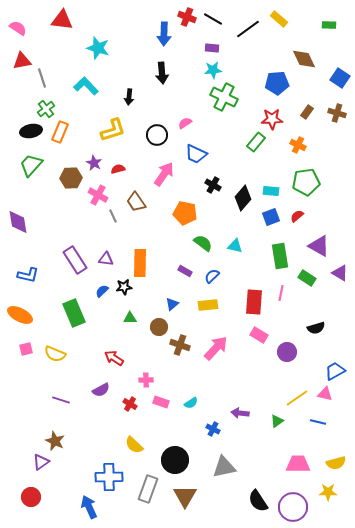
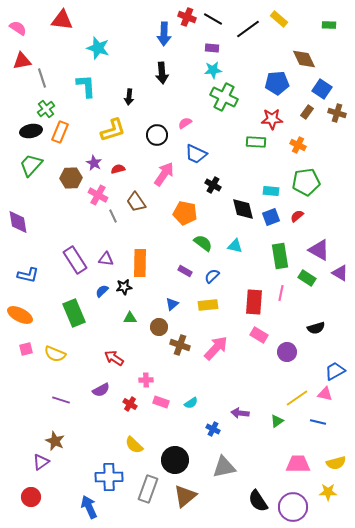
blue square at (340, 78): moved 18 px left, 11 px down
cyan L-shape at (86, 86): rotated 40 degrees clockwise
green rectangle at (256, 142): rotated 54 degrees clockwise
black diamond at (243, 198): moved 11 px down; rotated 55 degrees counterclockwise
purple triangle at (319, 246): moved 4 px down
brown triangle at (185, 496): rotated 20 degrees clockwise
